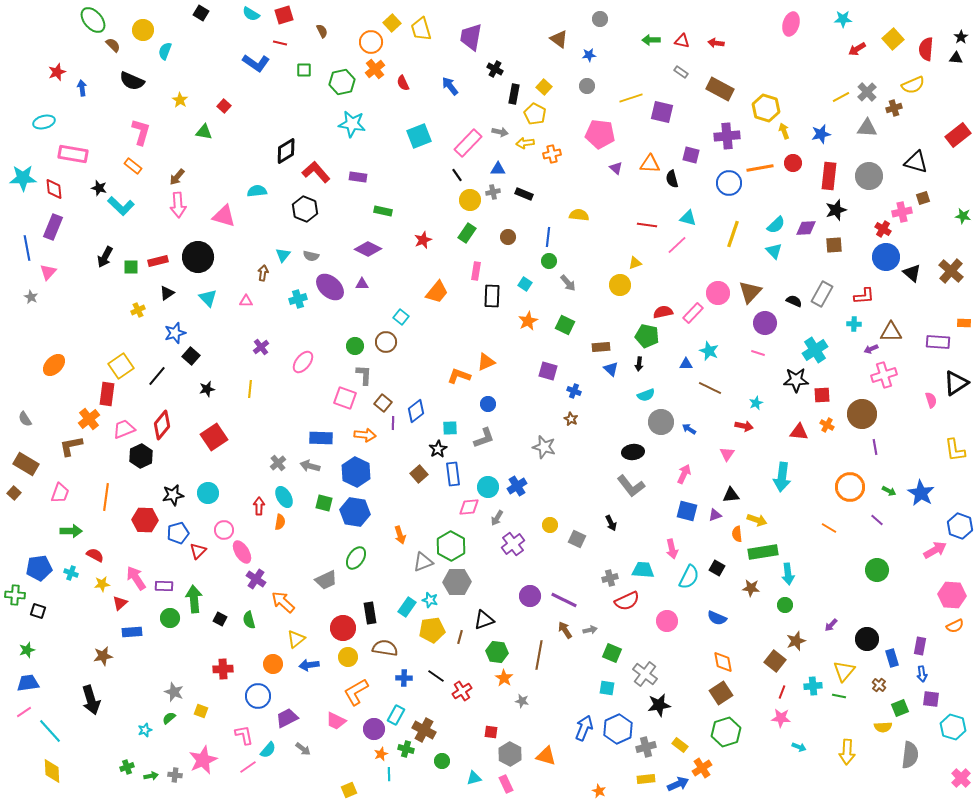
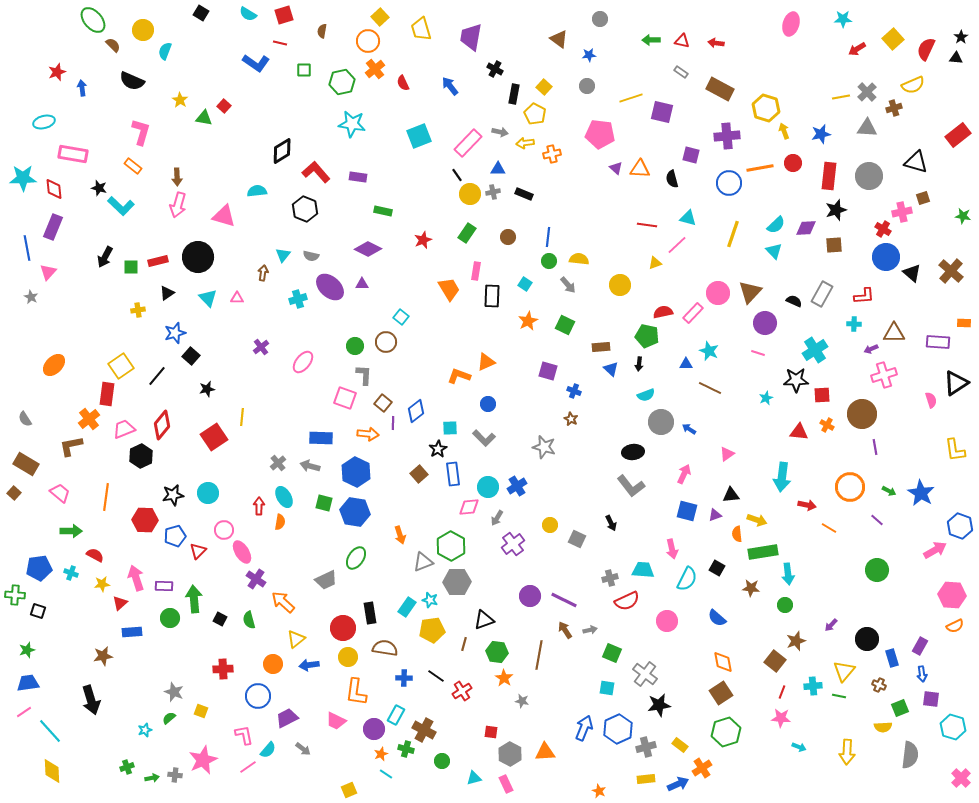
cyan semicircle at (251, 14): moved 3 px left
yellow square at (392, 23): moved 12 px left, 6 px up
brown semicircle at (322, 31): rotated 144 degrees counterclockwise
orange circle at (371, 42): moved 3 px left, 1 px up
red semicircle at (926, 49): rotated 20 degrees clockwise
yellow line at (841, 97): rotated 18 degrees clockwise
green triangle at (204, 132): moved 14 px up
black diamond at (286, 151): moved 4 px left
orange triangle at (650, 164): moved 10 px left, 5 px down
brown arrow at (177, 177): rotated 42 degrees counterclockwise
yellow circle at (470, 200): moved 6 px up
pink arrow at (178, 205): rotated 20 degrees clockwise
yellow semicircle at (579, 215): moved 44 px down
yellow triangle at (635, 263): moved 20 px right
gray arrow at (568, 283): moved 2 px down
orange trapezoid at (437, 292): moved 12 px right, 3 px up; rotated 70 degrees counterclockwise
pink triangle at (246, 301): moved 9 px left, 3 px up
yellow cross at (138, 310): rotated 16 degrees clockwise
brown triangle at (891, 332): moved 3 px right, 1 px down
yellow line at (250, 389): moved 8 px left, 28 px down
cyan star at (756, 403): moved 10 px right, 5 px up
red arrow at (744, 426): moved 63 px right, 79 px down
orange arrow at (365, 435): moved 3 px right, 1 px up
gray L-shape at (484, 438): rotated 65 degrees clockwise
pink triangle at (727, 454): rotated 21 degrees clockwise
pink trapezoid at (60, 493): rotated 70 degrees counterclockwise
blue pentagon at (178, 533): moved 3 px left, 3 px down
cyan semicircle at (689, 577): moved 2 px left, 2 px down
pink arrow at (136, 578): rotated 15 degrees clockwise
blue semicircle at (717, 618): rotated 18 degrees clockwise
brown line at (460, 637): moved 4 px right, 7 px down
purple rectangle at (920, 646): rotated 18 degrees clockwise
brown cross at (879, 685): rotated 16 degrees counterclockwise
orange L-shape at (356, 692): rotated 52 degrees counterclockwise
orange triangle at (546, 756): moved 1 px left, 4 px up; rotated 20 degrees counterclockwise
cyan line at (389, 774): moved 3 px left; rotated 56 degrees counterclockwise
green arrow at (151, 776): moved 1 px right, 2 px down
